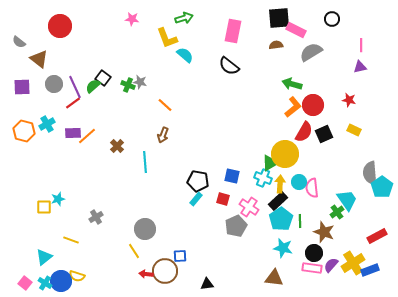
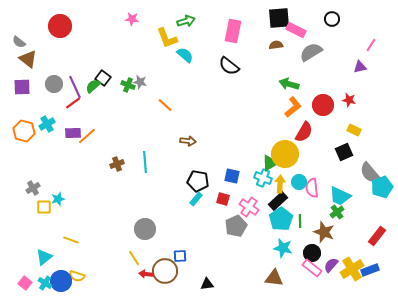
green arrow at (184, 18): moved 2 px right, 3 px down
pink line at (361, 45): moved 10 px right; rotated 32 degrees clockwise
brown triangle at (39, 59): moved 11 px left
green arrow at (292, 84): moved 3 px left
red circle at (313, 105): moved 10 px right
black square at (324, 134): moved 20 px right, 18 px down
brown arrow at (163, 135): moved 25 px right, 6 px down; rotated 105 degrees counterclockwise
brown cross at (117, 146): moved 18 px down; rotated 24 degrees clockwise
gray semicircle at (370, 173): rotated 35 degrees counterclockwise
cyan pentagon at (382, 187): rotated 15 degrees clockwise
cyan trapezoid at (347, 200): moved 7 px left, 4 px up; rotated 150 degrees clockwise
gray cross at (96, 217): moved 63 px left, 29 px up
red rectangle at (377, 236): rotated 24 degrees counterclockwise
yellow line at (134, 251): moved 7 px down
black circle at (314, 253): moved 2 px left
yellow cross at (353, 263): moved 1 px left, 6 px down
pink rectangle at (312, 268): rotated 30 degrees clockwise
